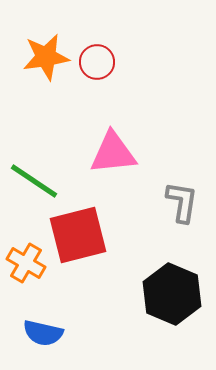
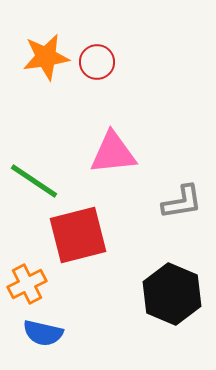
gray L-shape: rotated 72 degrees clockwise
orange cross: moved 1 px right, 21 px down; rotated 33 degrees clockwise
